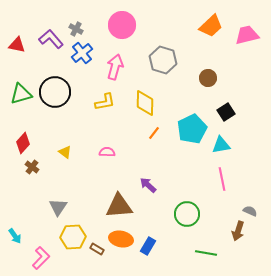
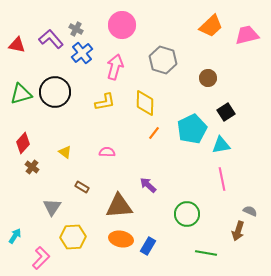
gray triangle: moved 6 px left
cyan arrow: rotated 112 degrees counterclockwise
brown rectangle: moved 15 px left, 62 px up
